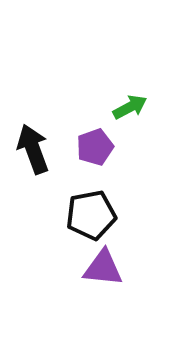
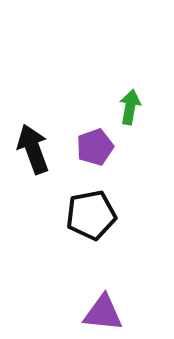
green arrow: rotated 52 degrees counterclockwise
purple triangle: moved 45 px down
